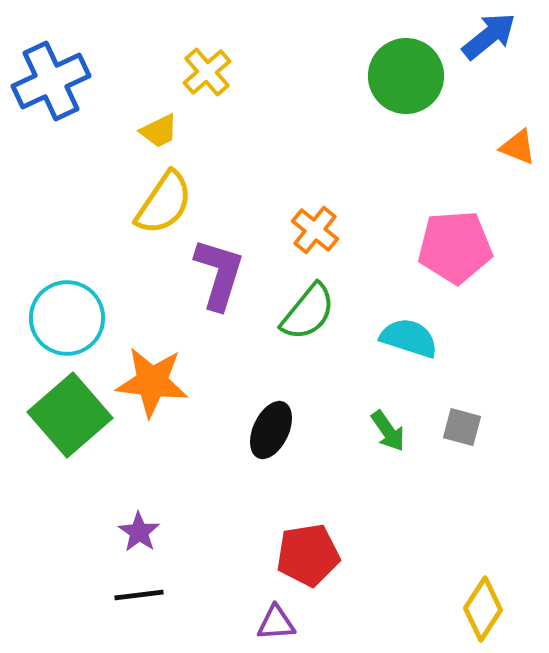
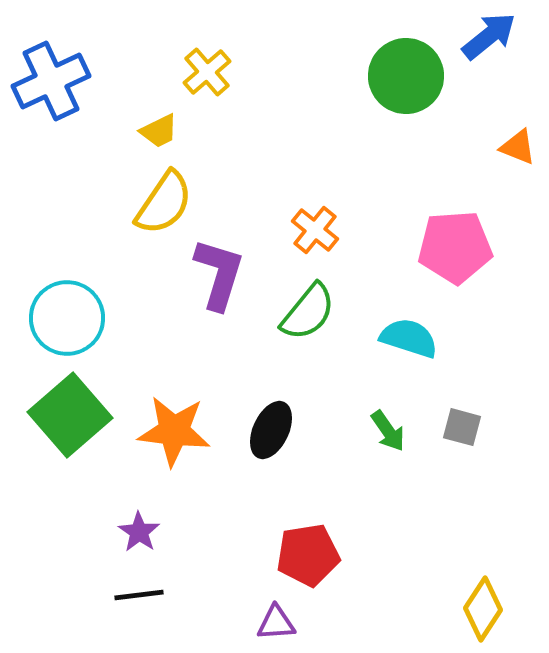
orange star: moved 22 px right, 49 px down
